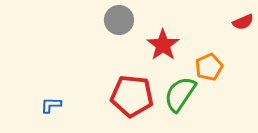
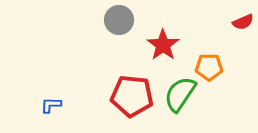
orange pentagon: rotated 24 degrees clockwise
